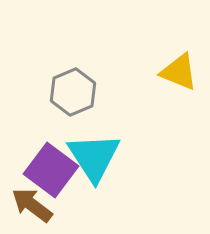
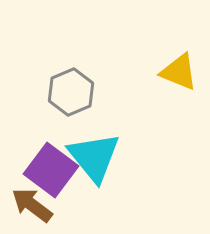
gray hexagon: moved 2 px left
cyan triangle: rotated 6 degrees counterclockwise
